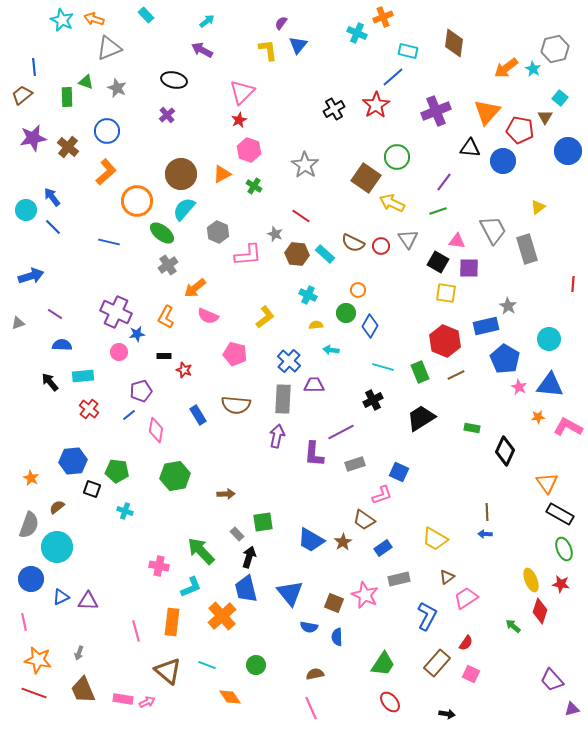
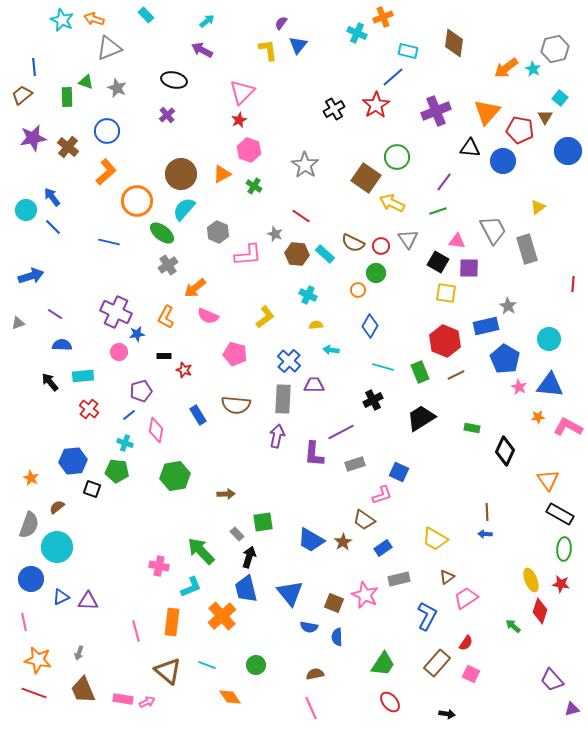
green circle at (346, 313): moved 30 px right, 40 px up
orange triangle at (547, 483): moved 1 px right, 3 px up
cyan cross at (125, 511): moved 68 px up
green ellipse at (564, 549): rotated 25 degrees clockwise
